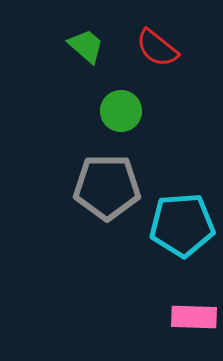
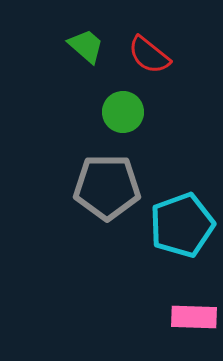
red semicircle: moved 8 px left, 7 px down
green circle: moved 2 px right, 1 px down
cyan pentagon: rotated 16 degrees counterclockwise
